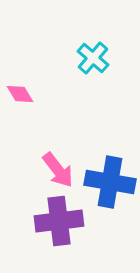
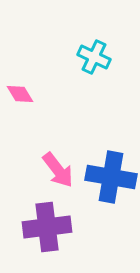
cyan cross: moved 1 px right, 1 px up; rotated 16 degrees counterclockwise
blue cross: moved 1 px right, 5 px up
purple cross: moved 12 px left, 6 px down
